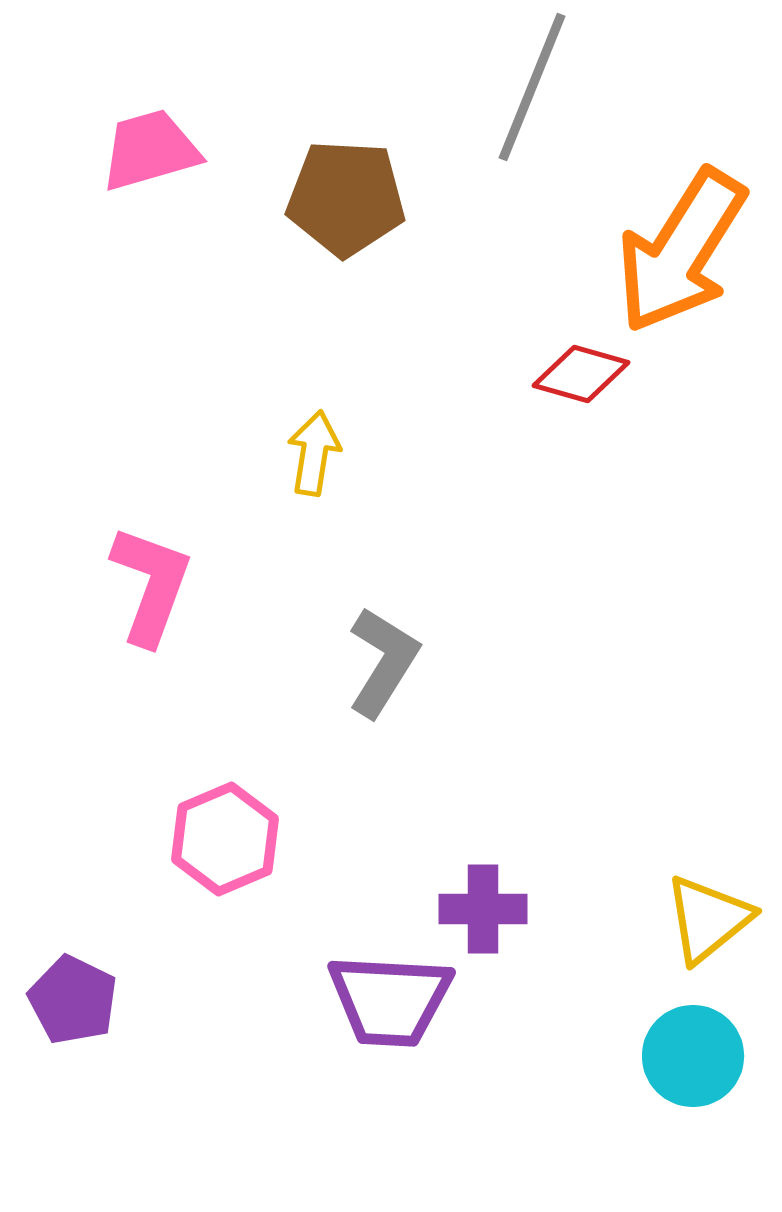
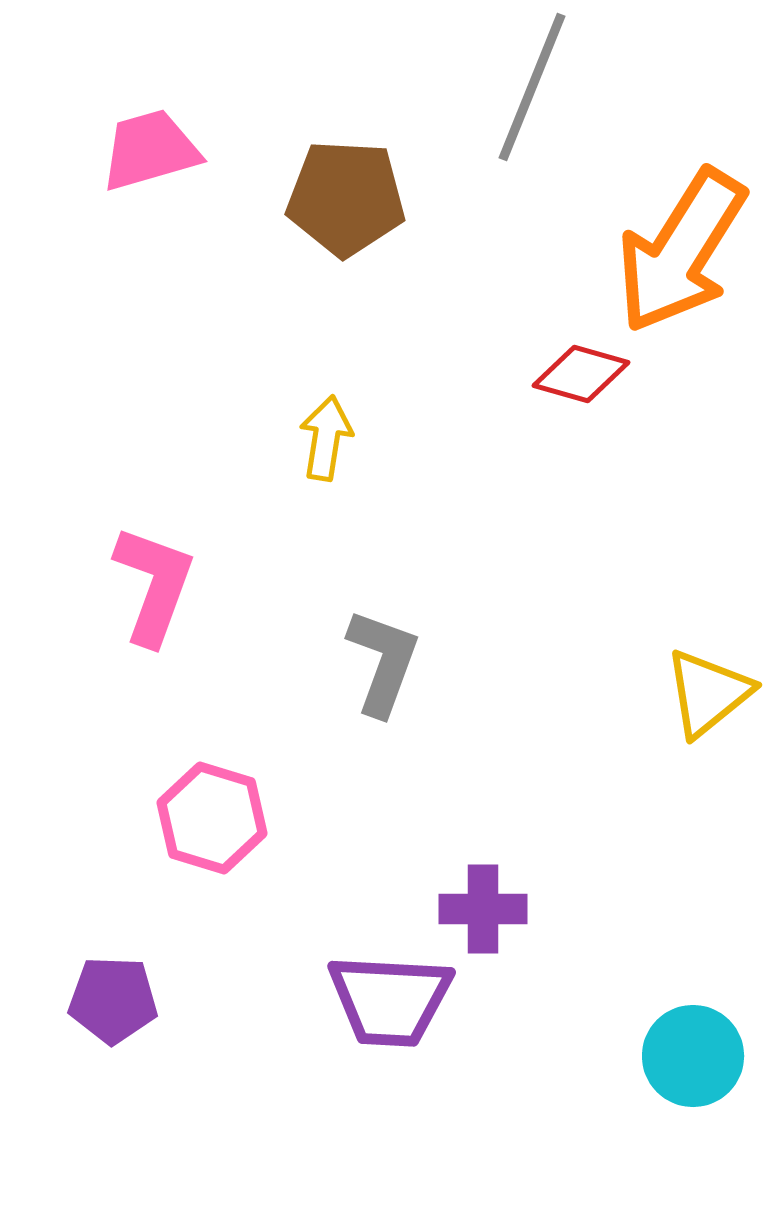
yellow arrow: moved 12 px right, 15 px up
pink L-shape: moved 3 px right
gray L-shape: rotated 12 degrees counterclockwise
pink hexagon: moved 13 px left, 21 px up; rotated 20 degrees counterclockwise
yellow triangle: moved 226 px up
purple pentagon: moved 40 px right; rotated 24 degrees counterclockwise
